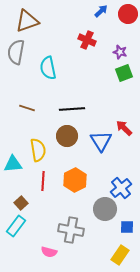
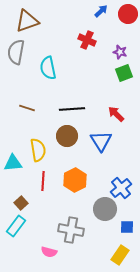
red arrow: moved 8 px left, 14 px up
cyan triangle: moved 1 px up
